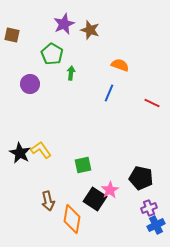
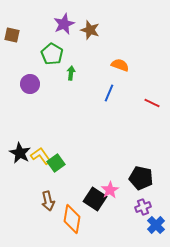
yellow L-shape: moved 6 px down
green square: moved 27 px left, 2 px up; rotated 24 degrees counterclockwise
purple cross: moved 6 px left, 1 px up
blue cross: rotated 18 degrees counterclockwise
